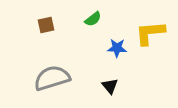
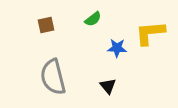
gray semicircle: moved 1 px right, 1 px up; rotated 87 degrees counterclockwise
black triangle: moved 2 px left
